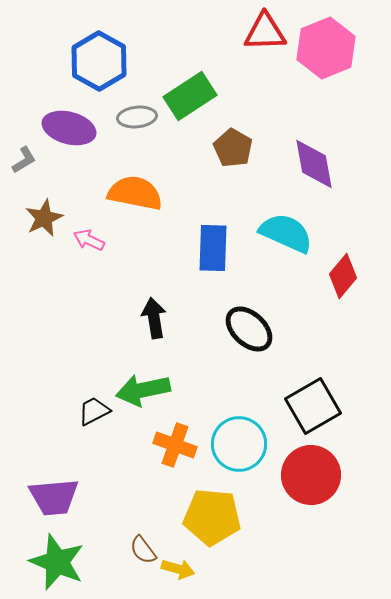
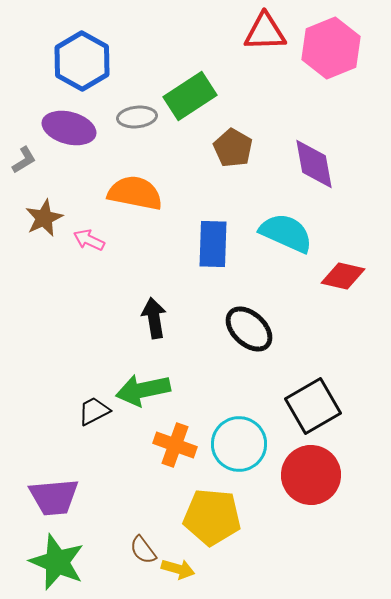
pink hexagon: moved 5 px right
blue hexagon: moved 17 px left
blue rectangle: moved 4 px up
red diamond: rotated 63 degrees clockwise
